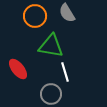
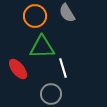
green triangle: moved 9 px left, 1 px down; rotated 12 degrees counterclockwise
white line: moved 2 px left, 4 px up
